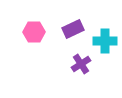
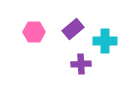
purple rectangle: rotated 15 degrees counterclockwise
purple cross: rotated 30 degrees clockwise
